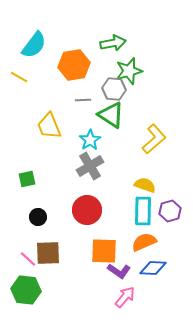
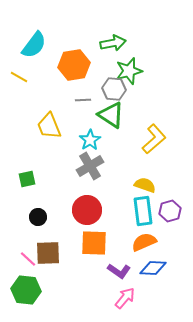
cyan rectangle: rotated 8 degrees counterclockwise
orange square: moved 10 px left, 8 px up
pink arrow: moved 1 px down
